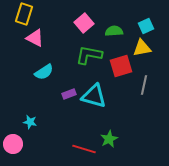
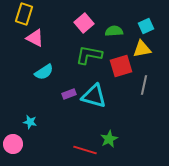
yellow triangle: moved 1 px down
red line: moved 1 px right, 1 px down
